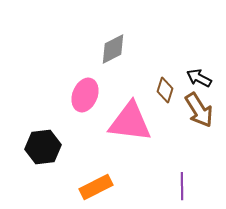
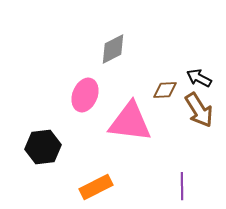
brown diamond: rotated 70 degrees clockwise
